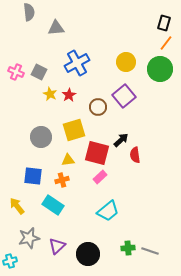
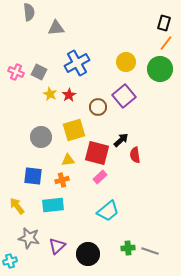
cyan rectangle: rotated 40 degrees counterclockwise
gray star: rotated 25 degrees clockwise
